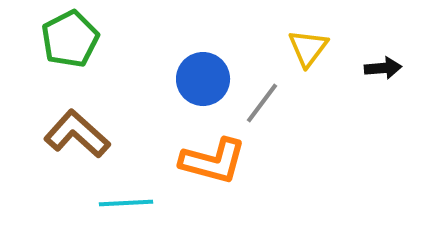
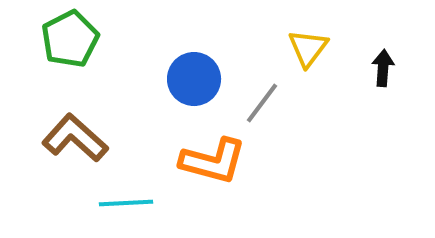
black arrow: rotated 81 degrees counterclockwise
blue circle: moved 9 px left
brown L-shape: moved 2 px left, 4 px down
